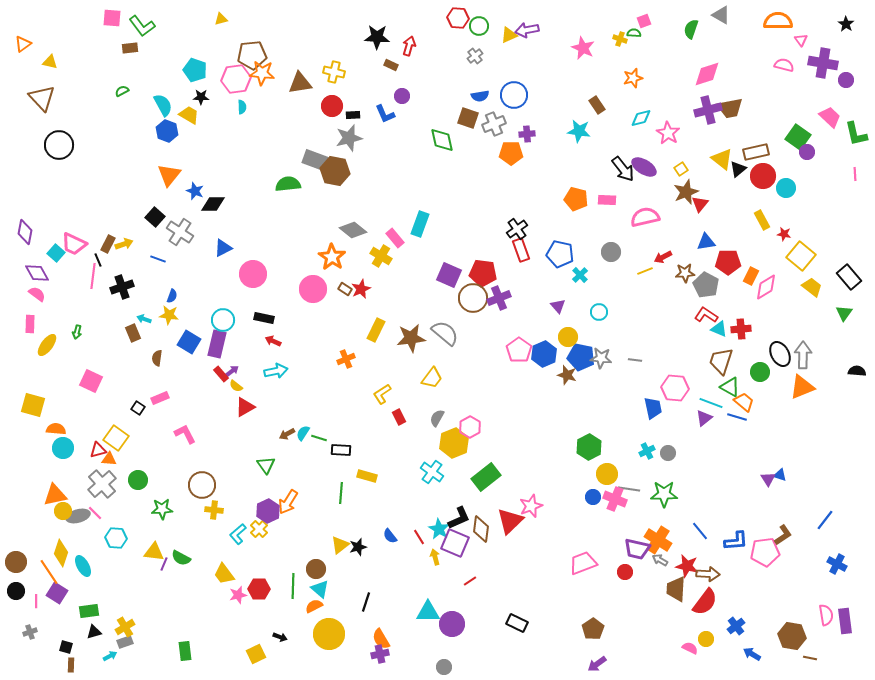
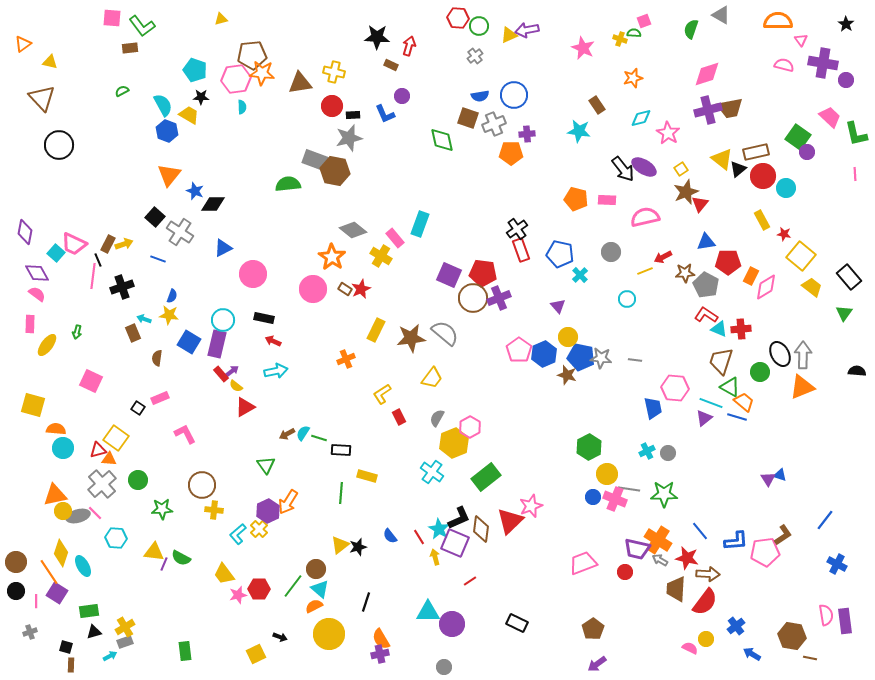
cyan circle at (599, 312): moved 28 px right, 13 px up
red star at (687, 566): moved 8 px up
green line at (293, 586): rotated 35 degrees clockwise
